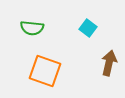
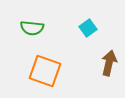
cyan square: rotated 18 degrees clockwise
